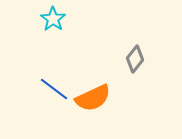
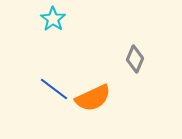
gray diamond: rotated 16 degrees counterclockwise
